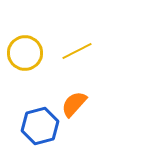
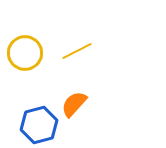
blue hexagon: moved 1 px left, 1 px up
